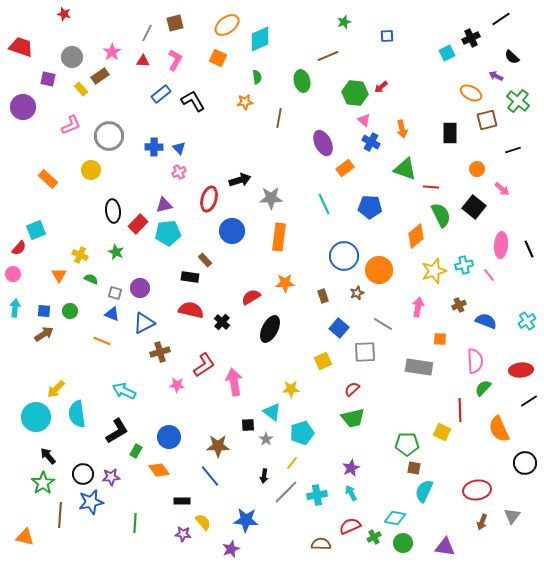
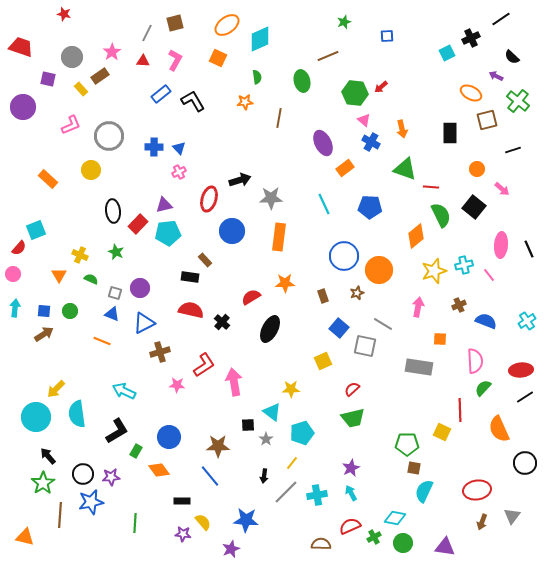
gray square at (365, 352): moved 6 px up; rotated 15 degrees clockwise
black line at (529, 401): moved 4 px left, 4 px up
